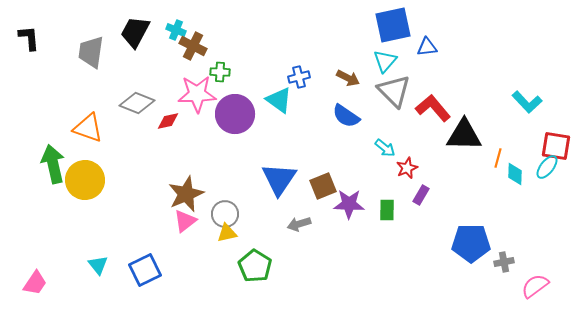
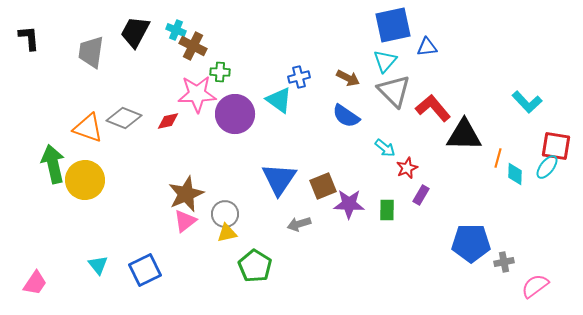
gray diamond at (137, 103): moved 13 px left, 15 px down
